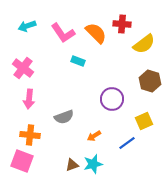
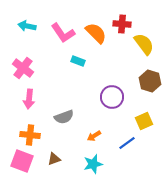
cyan arrow: rotated 30 degrees clockwise
yellow semicircle: rotated 90 degrees counterclockwise
purple circle: moved 2 px up
brown triangle: moved 18 px left, 6 px up
